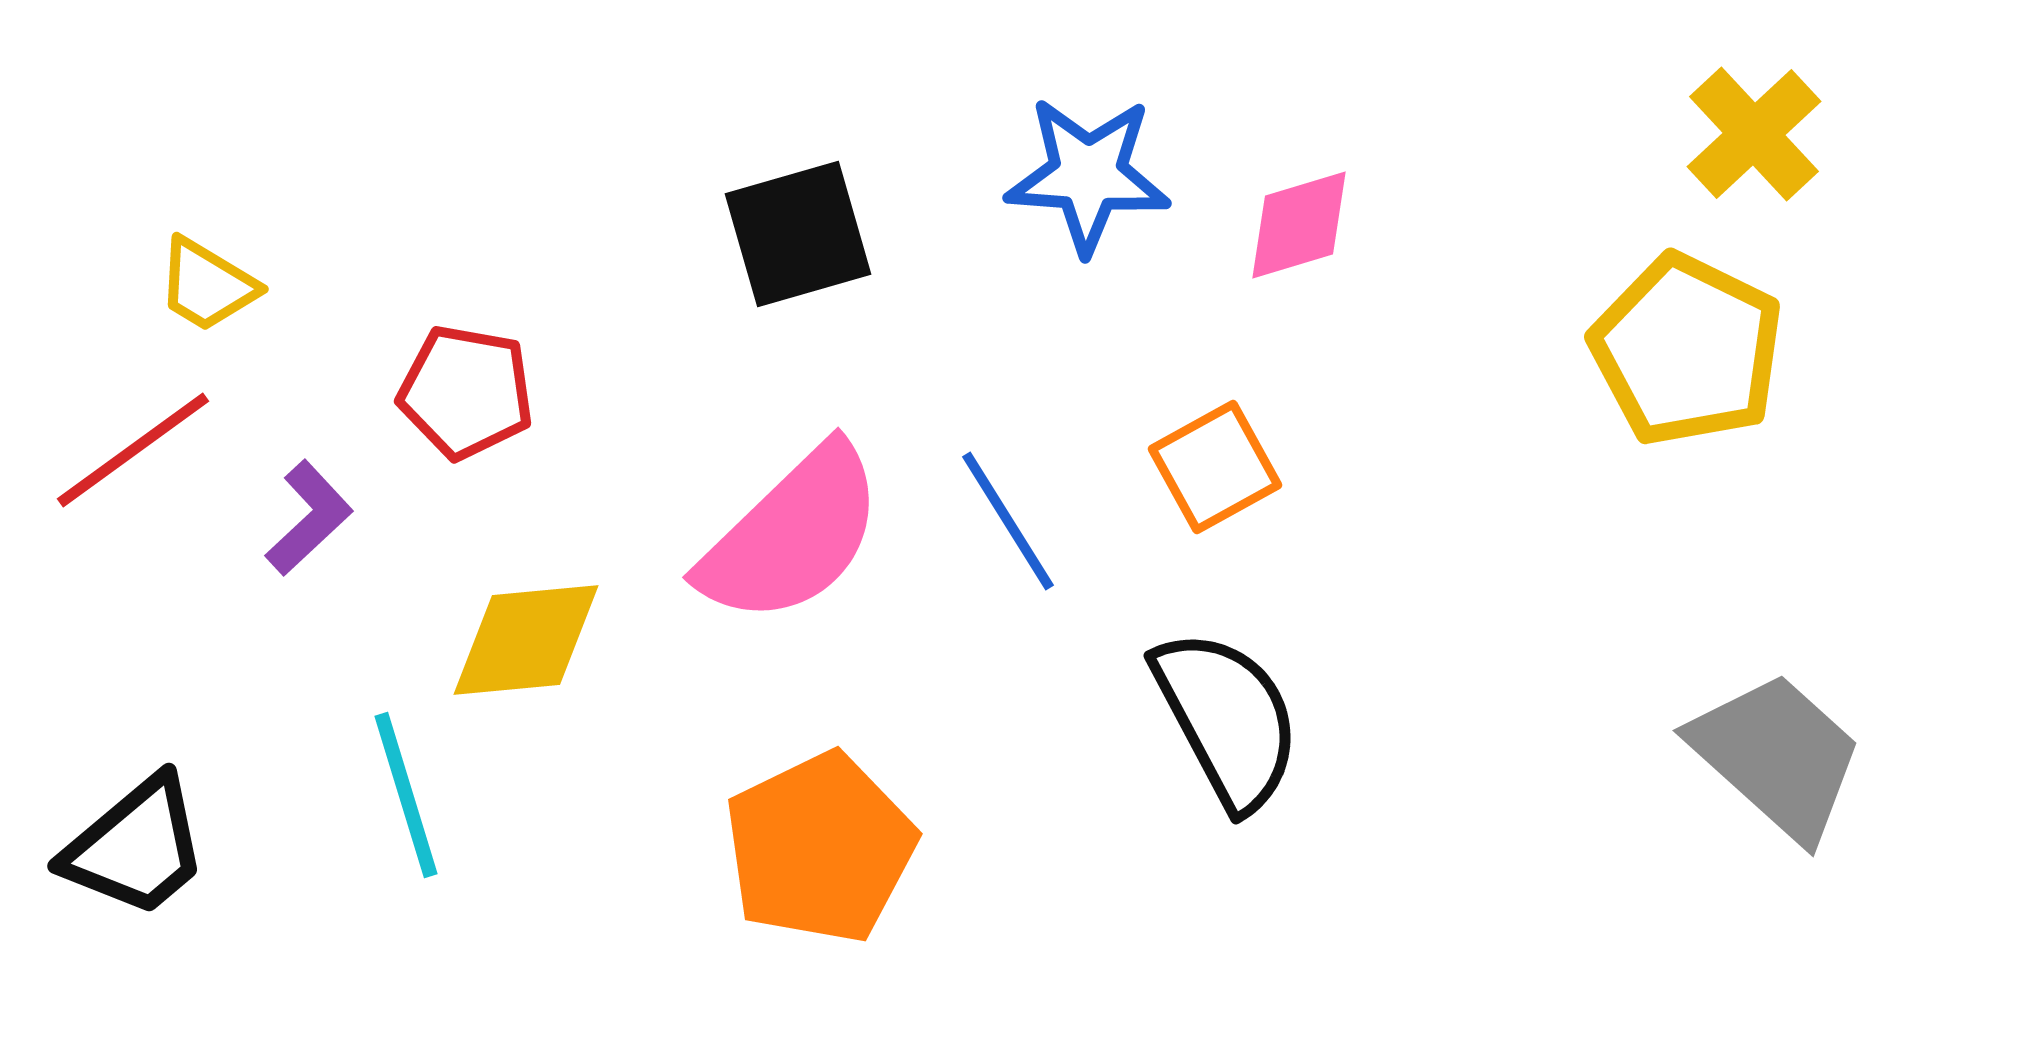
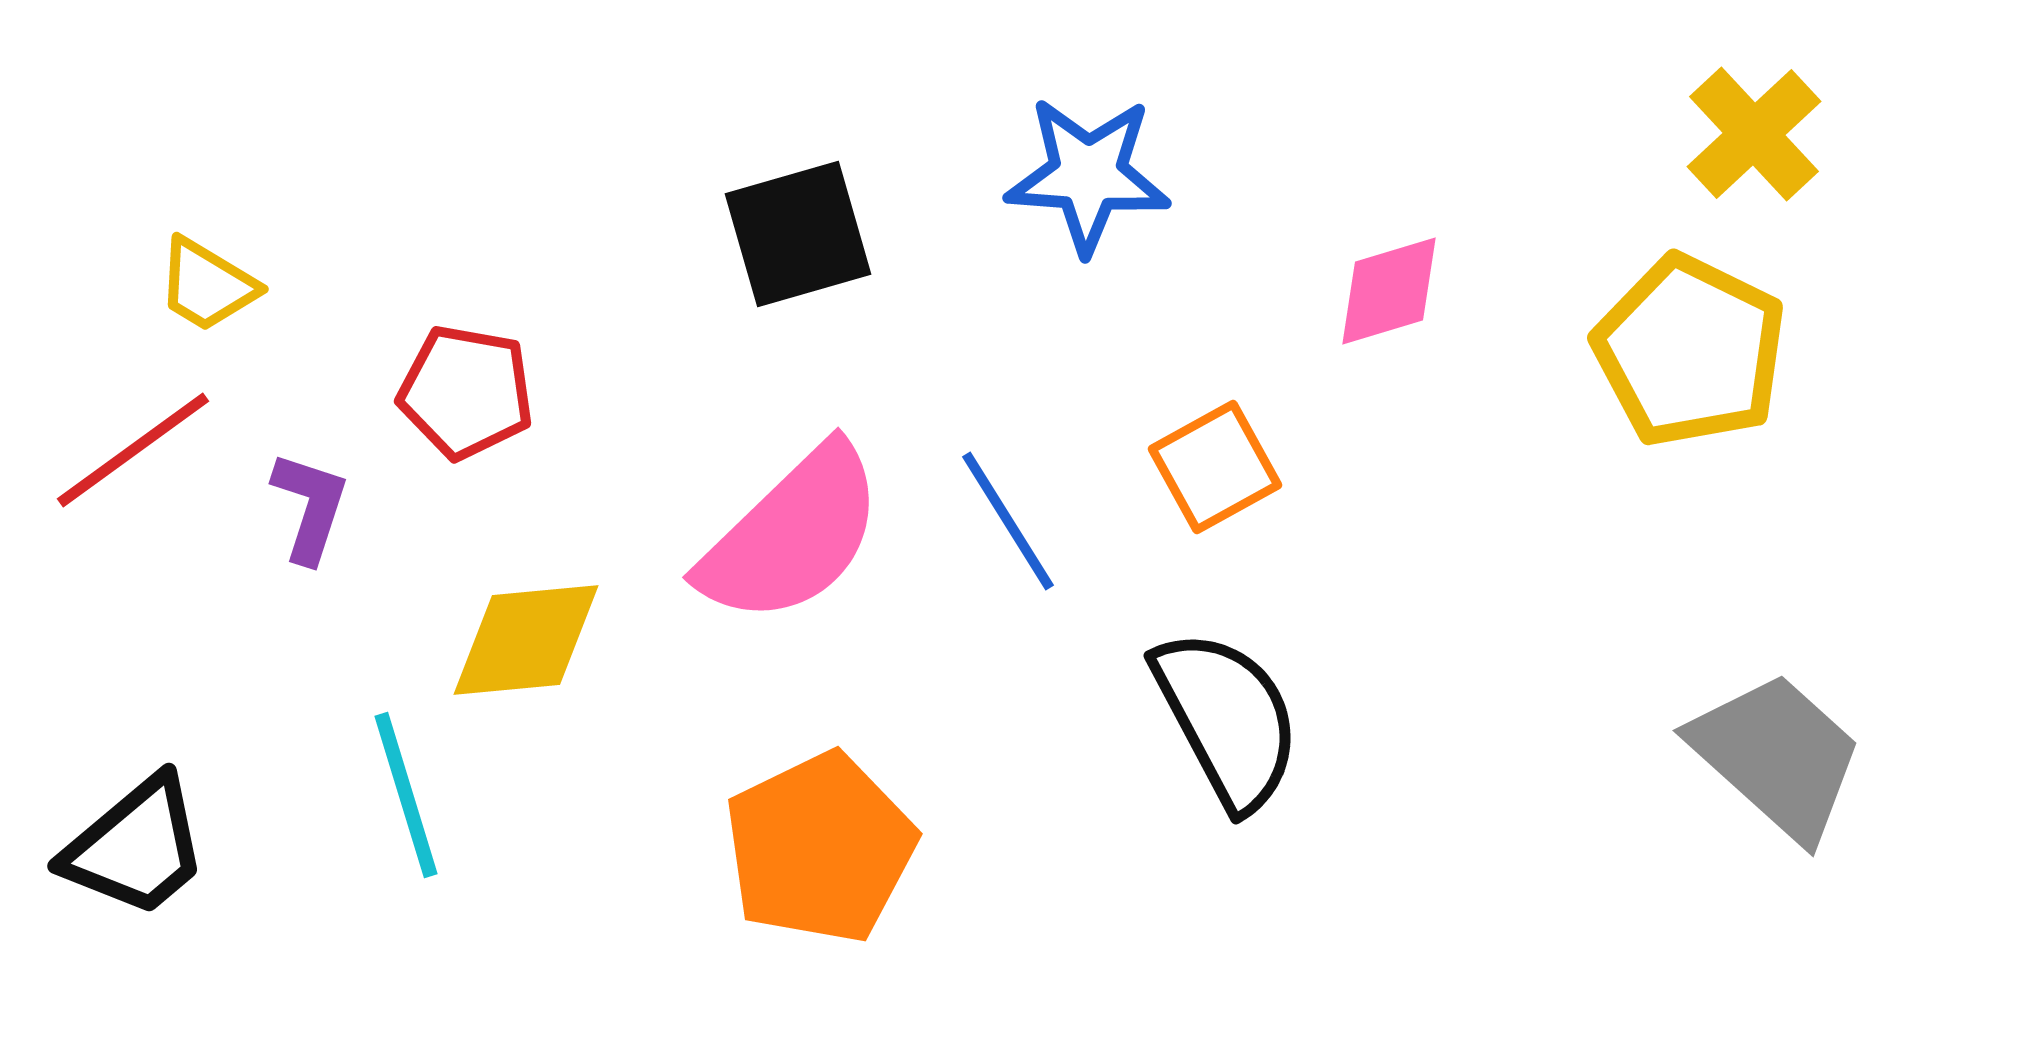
pink diamond: moved 90 px right, 66 px down
yellow pentagon: moved 3 px right, 1 px down
purple L-shape: moved 1 px right, 11 px up; rotated 29 degrees counterclockwise
